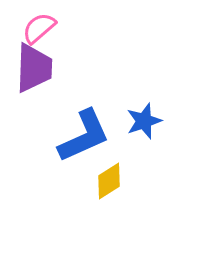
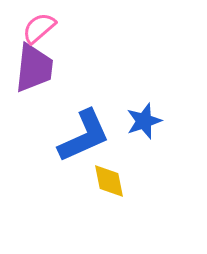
purple trapezoid: rotated 4 degrees clockwise
yellow diamond: rotated 69 degrees counterclockwise
